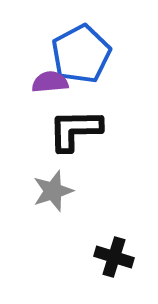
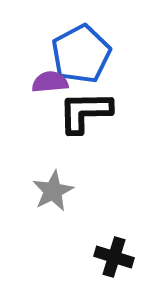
black L-shape: moved 10 px right, 18 px up
gray star: rotated 9 degrees counterclockwise
